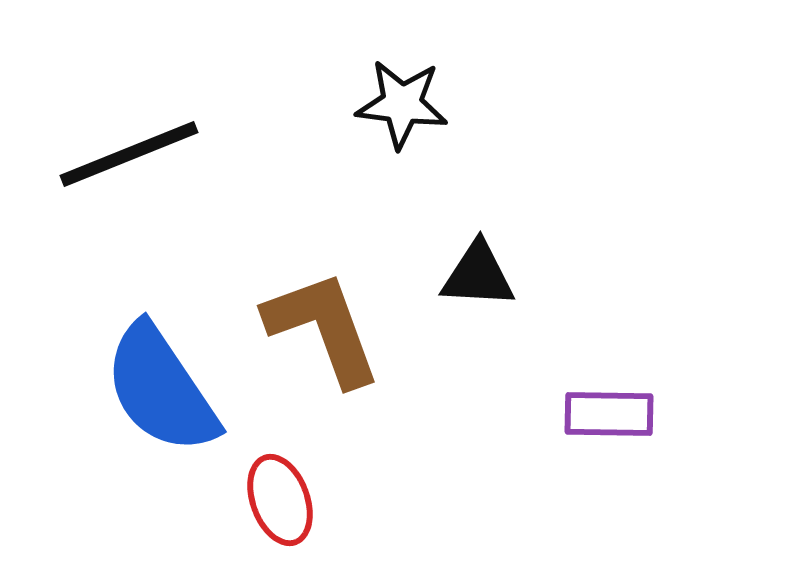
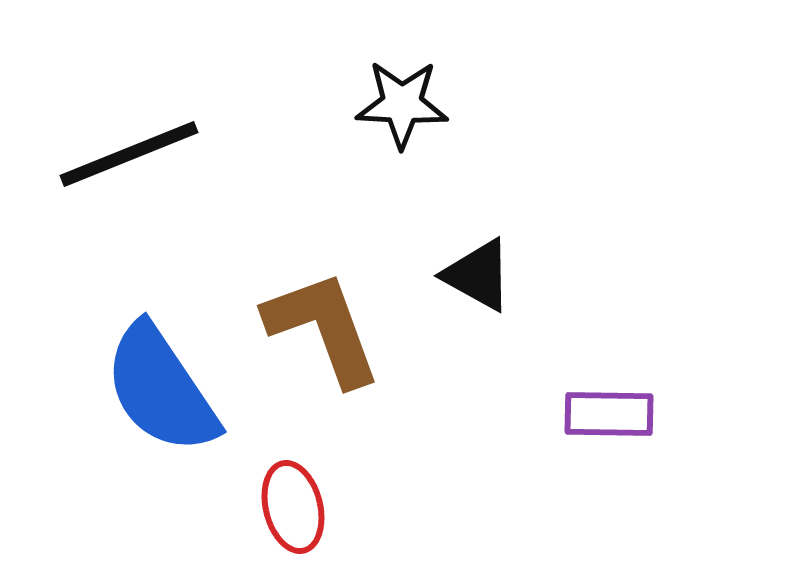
black star: rotated 4 degrees counterclockwise
black triangle: rotated 26 degrees clockwise
red ellipse: moved 13 px right, 7 px down; rotated 6 degrees clockwise
